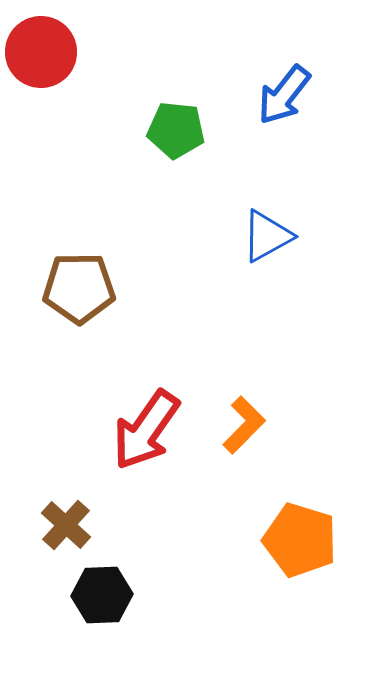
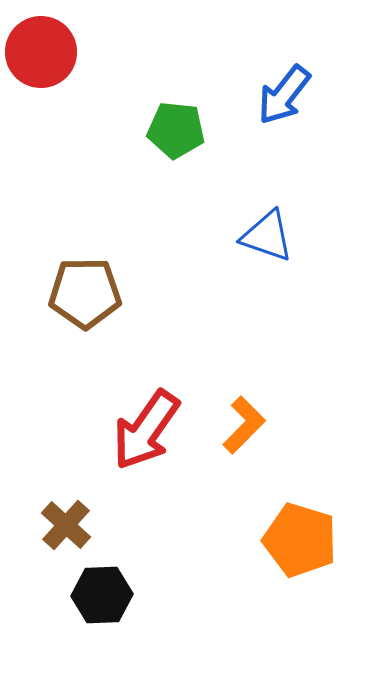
blue triangle: rotated 48 degrees clockwise
brown pentagon: moved 6 px right, 5 px down
